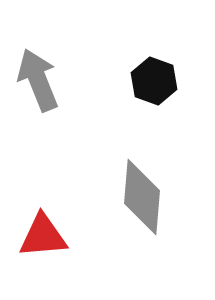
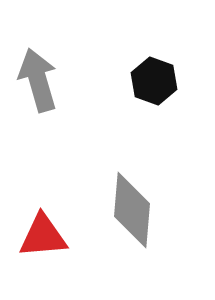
gray arrow: rotated 6 degrees clockwise
gray diamond: moved 10 px left, 13 px down
